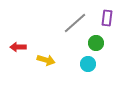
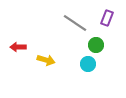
purple rectangle: rotated 14 degrees clockwise
gray line: rotated 75 degrees clockwise
green circle: moved 2 px down
